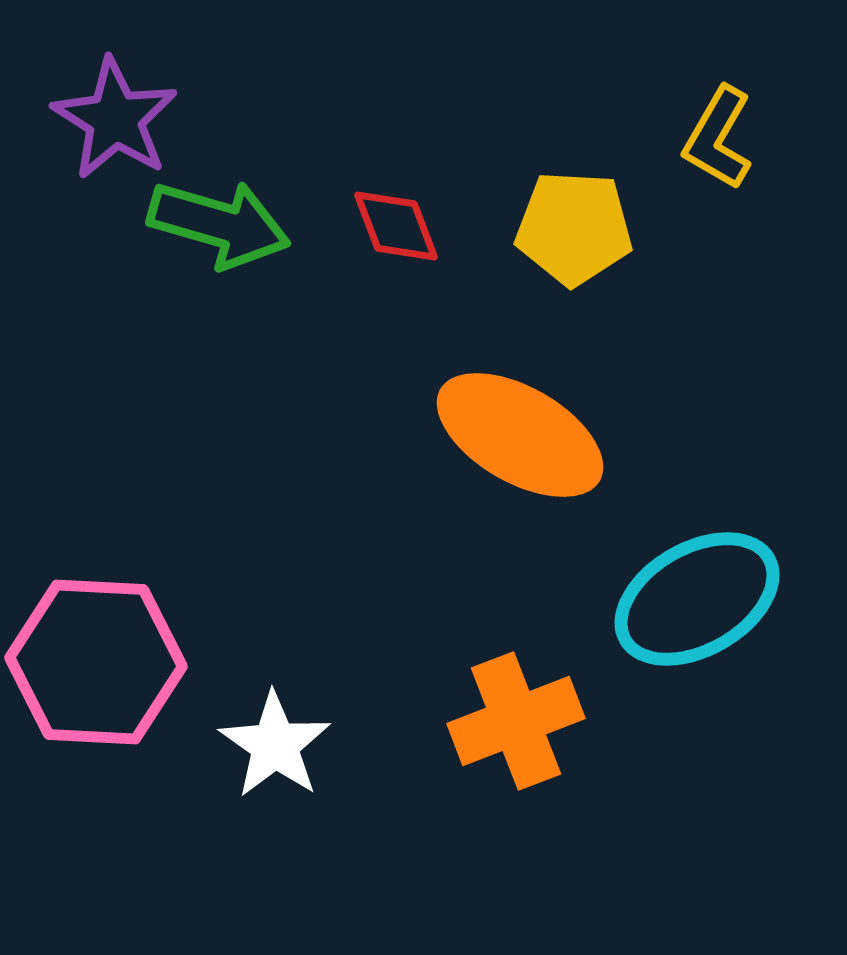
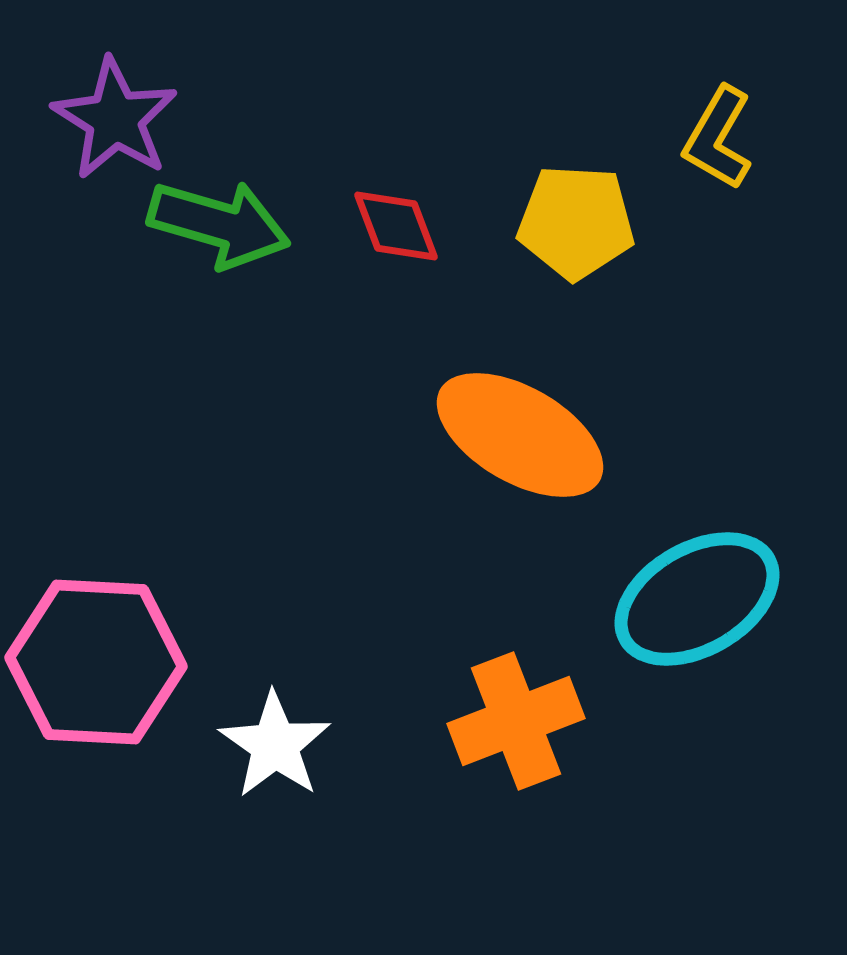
yellow pentagon: moved 2 px right, 6 px up
